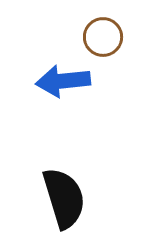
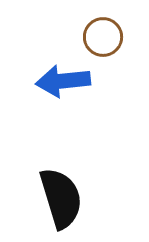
black semicircle: moved 3 px left
